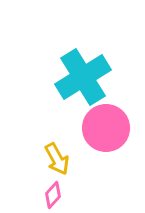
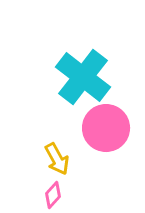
cyan cross: rotated 20 degrees counterclockwise
